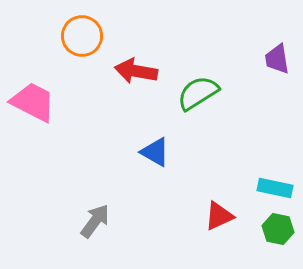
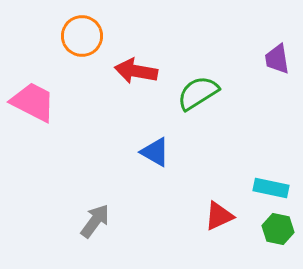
cyan rectangle: moved 4 px left
